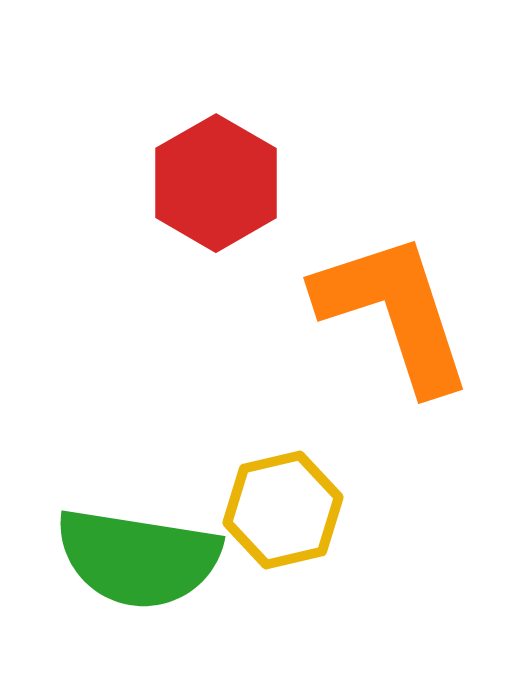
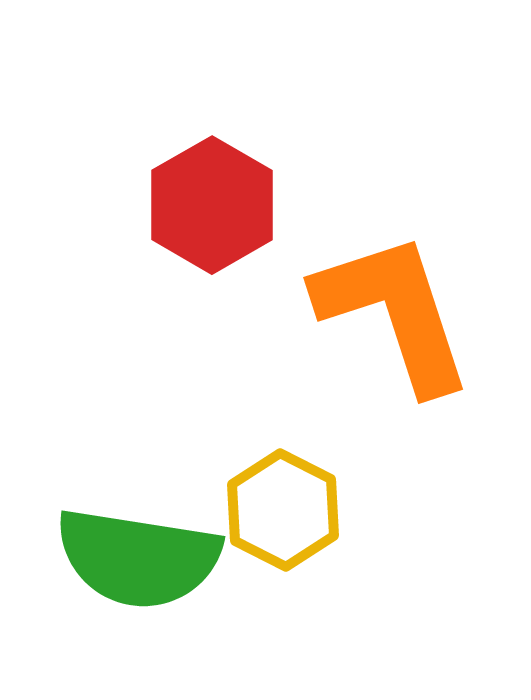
red hexagon: moved 4 px left, 22 px down
yellow hexagon: rotated 20 degrees counterclockwise
